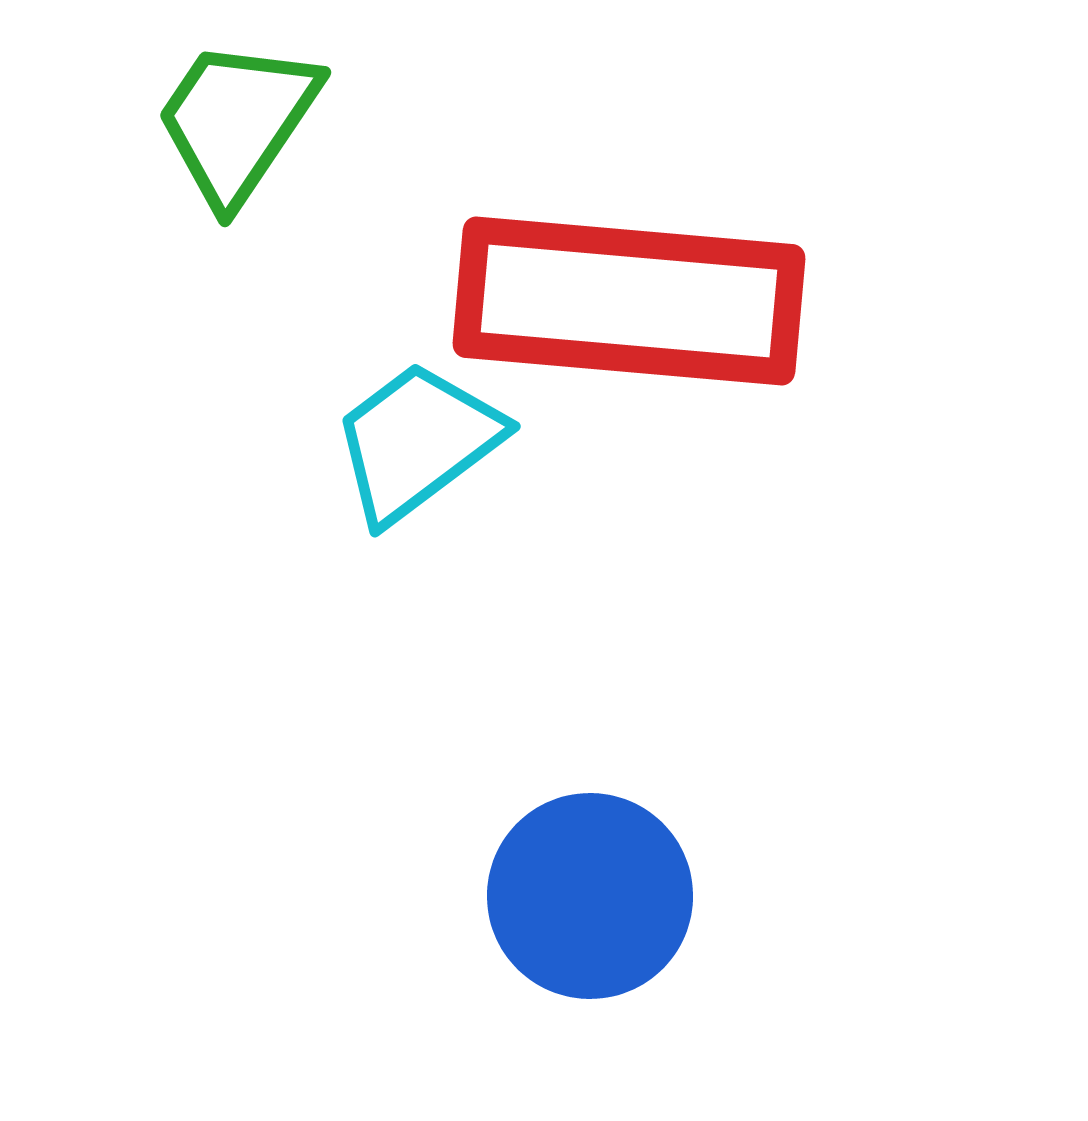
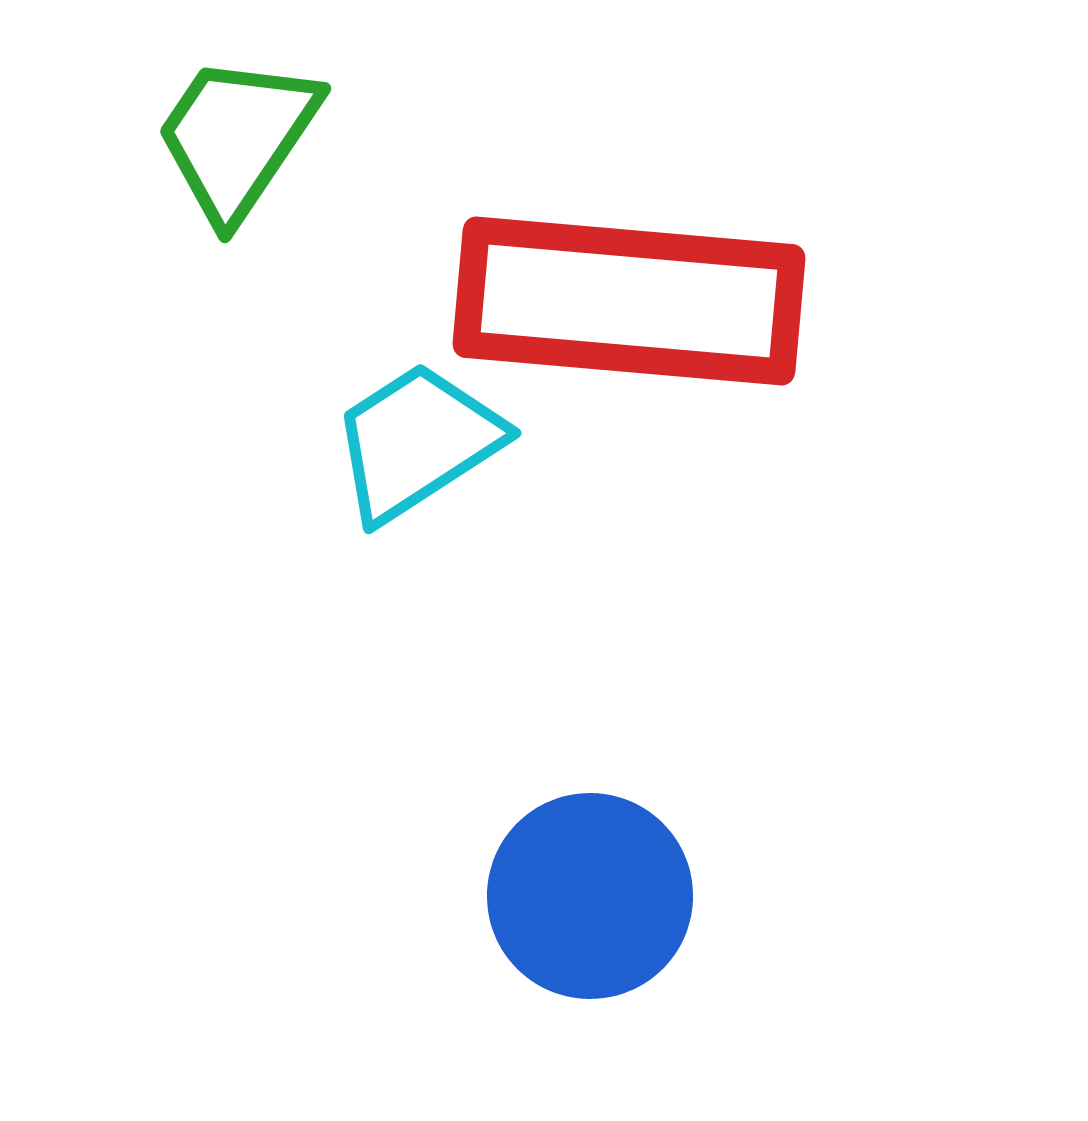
green trapezoid: moved 16 px down
cyan trapezoid: rotated 4 degrees clockwise
